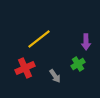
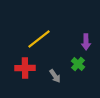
green cross: rotated 16 degrees counterclockwise
red cross: rotated 24 degrees clockwise
